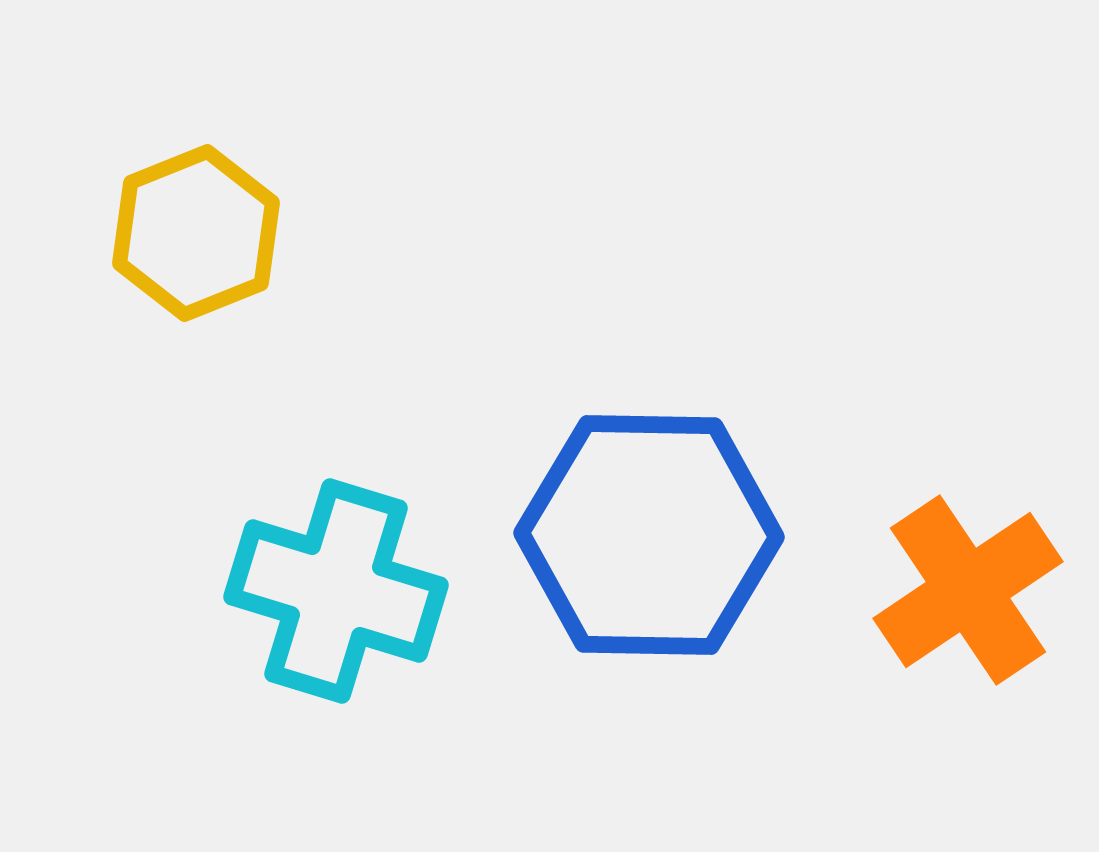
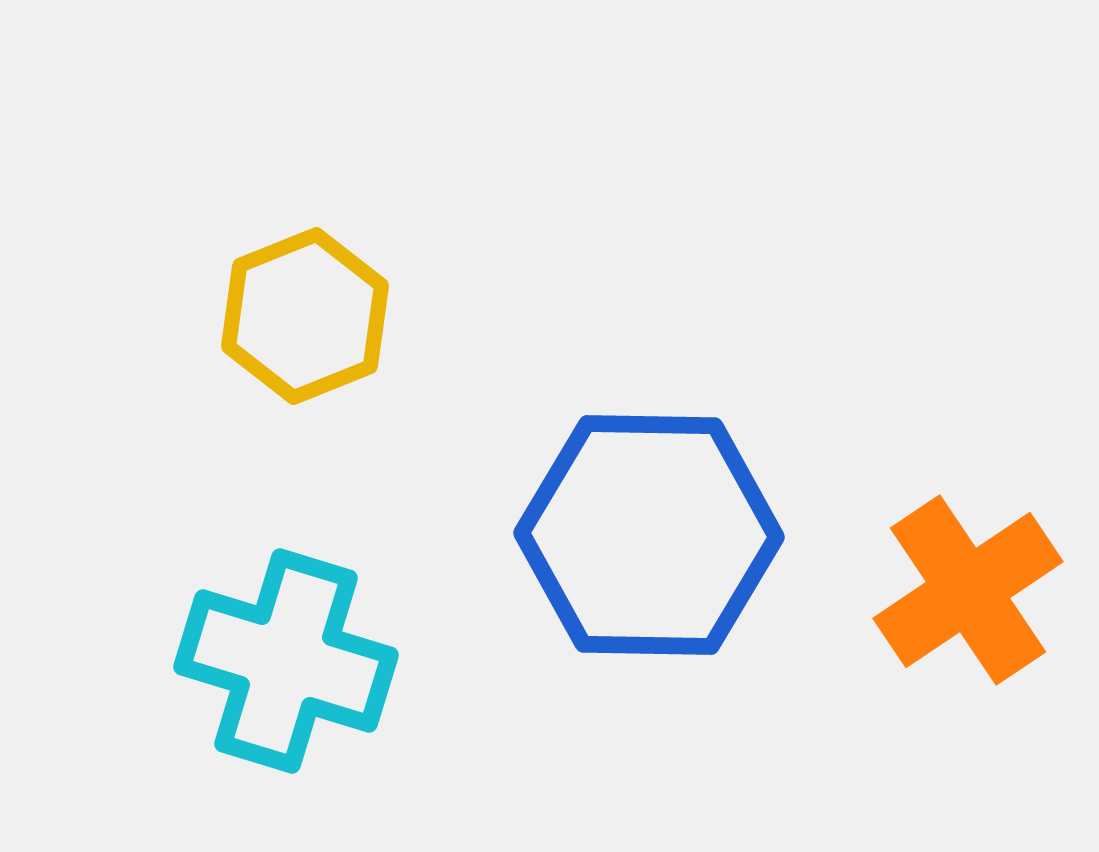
yellow hexagon: moved 109 px right, 83 px down
cyan cross: moved 50 px left, 70 px down
